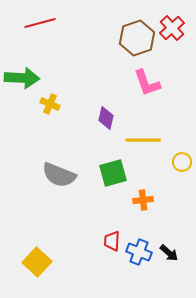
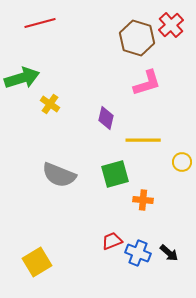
red cross: moved 1 px left, 3 px up
brown hexagon: rotated 24 degrees counterclockwise
green arrow: rotated 20 degrees counterclockwise
pink L-shape: rotated 88 degrees counterclockwise
yellow cross: rotated 12 degrees clockwise
green square: moved 2 px right, 1 px down
orange cross: rotated 12 degrees clockwise
red trapezoid: rotated 65 degrees clockwise
blue cross: moved 1 px left, 1 px down
yellow square: rotated 16 degrees clockwise
